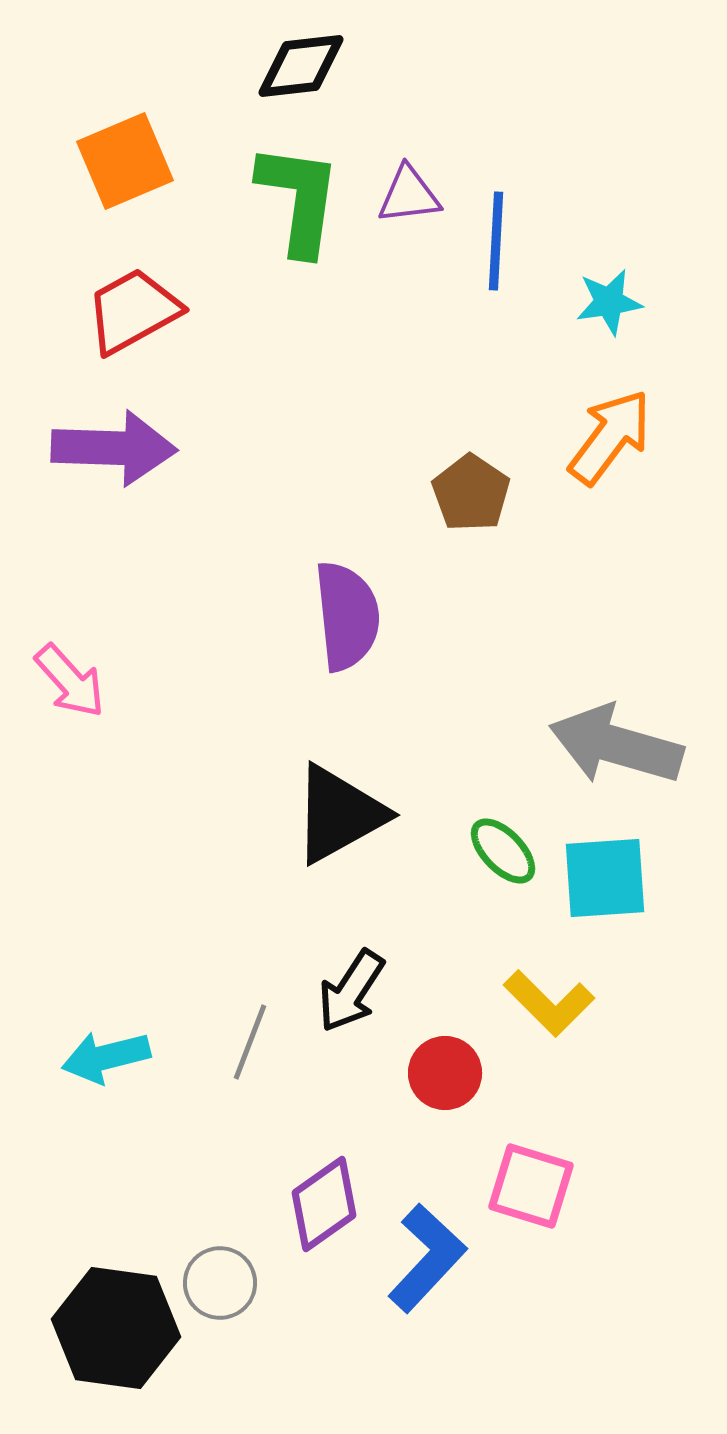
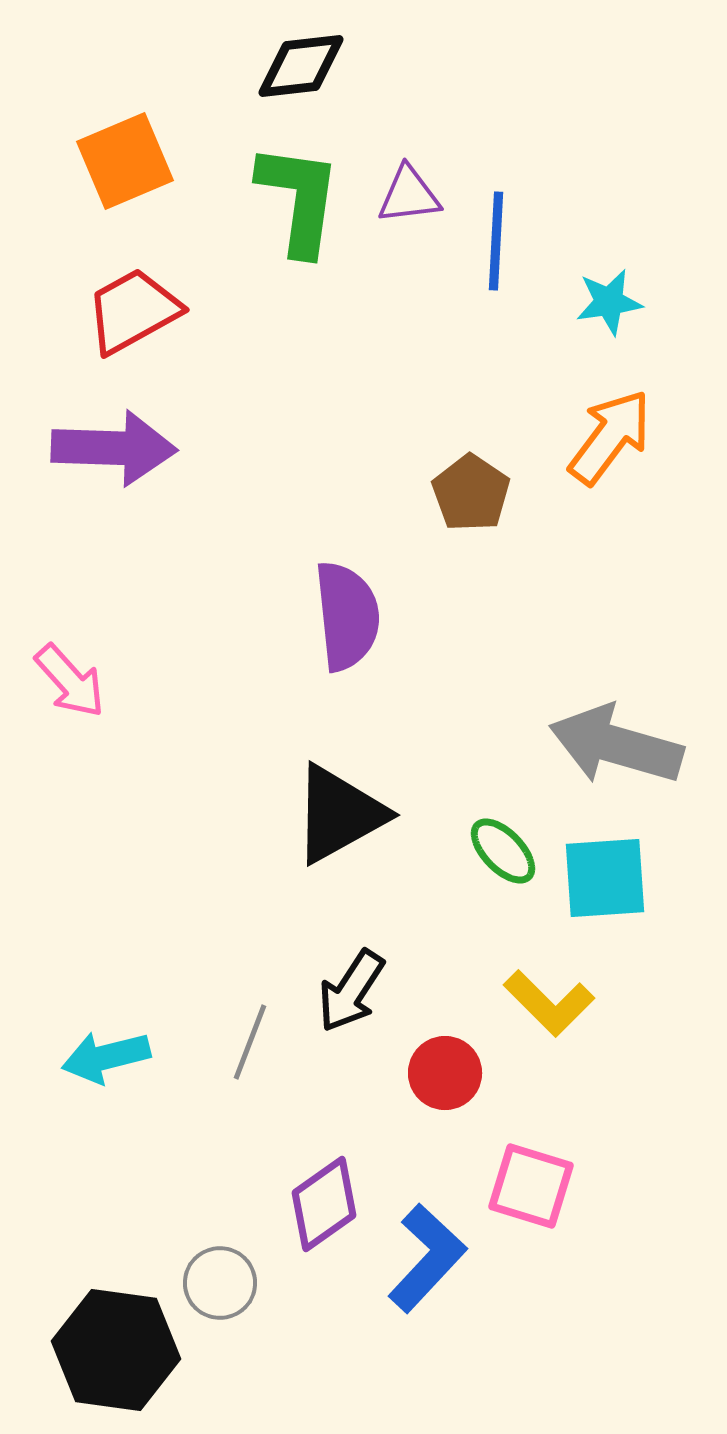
black hexagon: moved 22 px down
